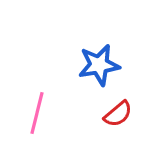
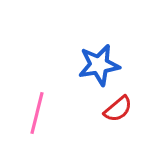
red semicircle: moved 5 px up
